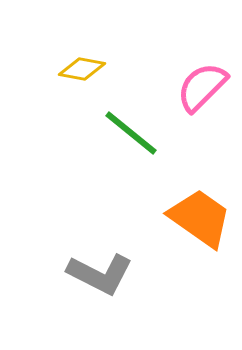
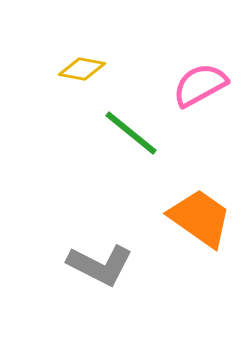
pink semicircle: moved 2 px left, 2 px up; rotated 16 degrees clockwise
gray L-shape: moved 9 px up
